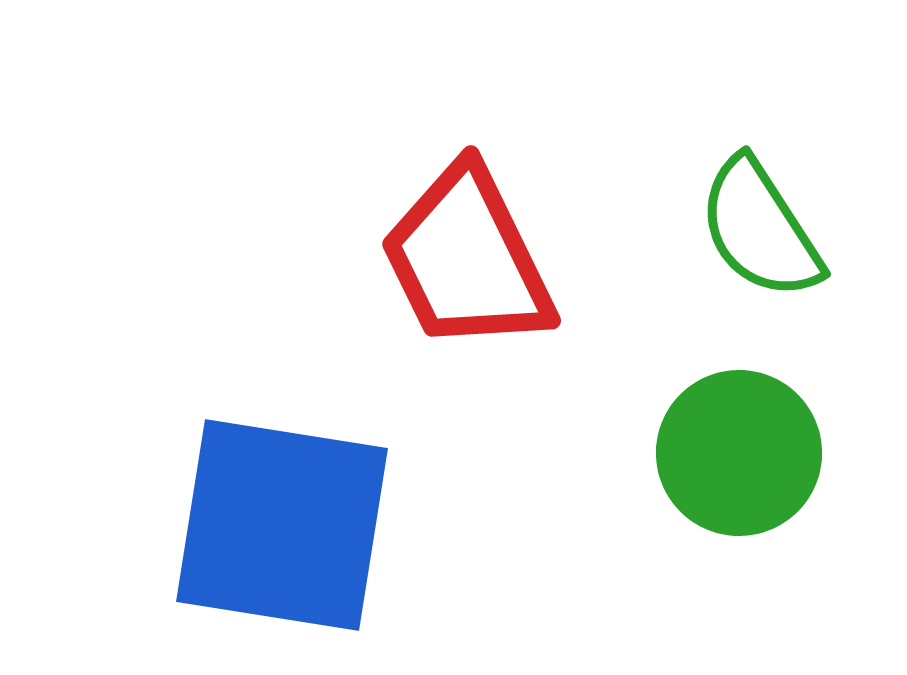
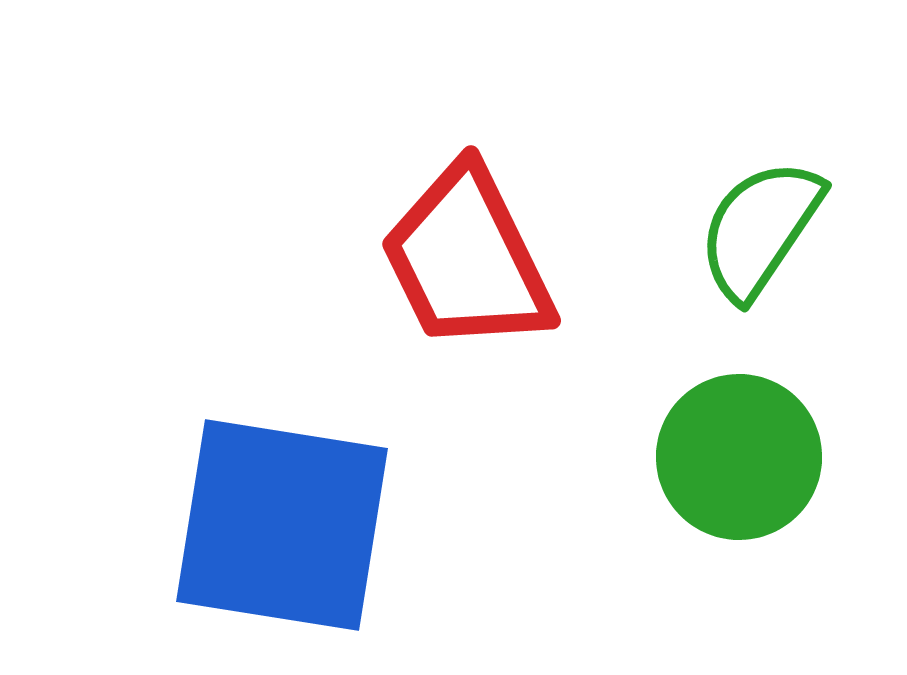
green semicircle: rotated 67 degrees clockwise
green circle: moved 4 px down
